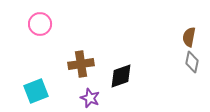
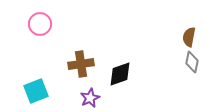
black diamond: moved 1 px left, 2 px up
purple star: rotated 24 degrees clockwise
